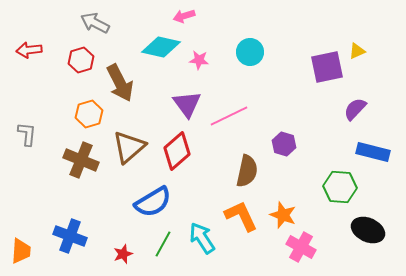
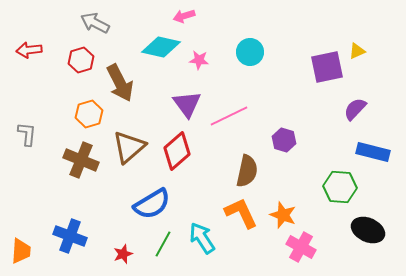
purple hexagon: moved 4 px up
blue semicircle: moved 1 px left, 2 px down
orange L-shape: moved 3 px up
